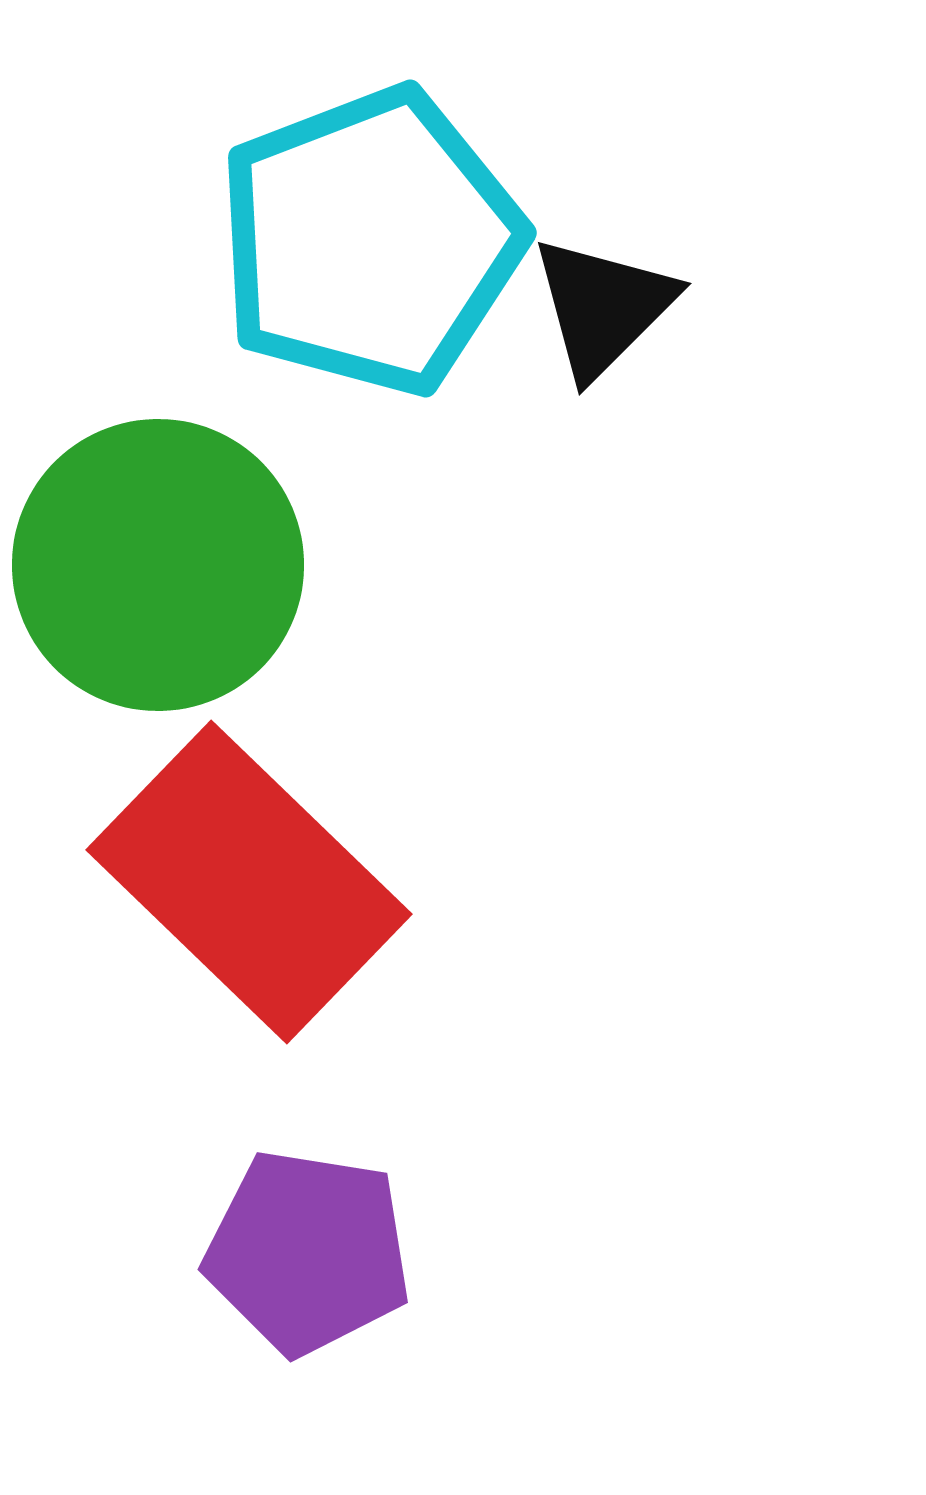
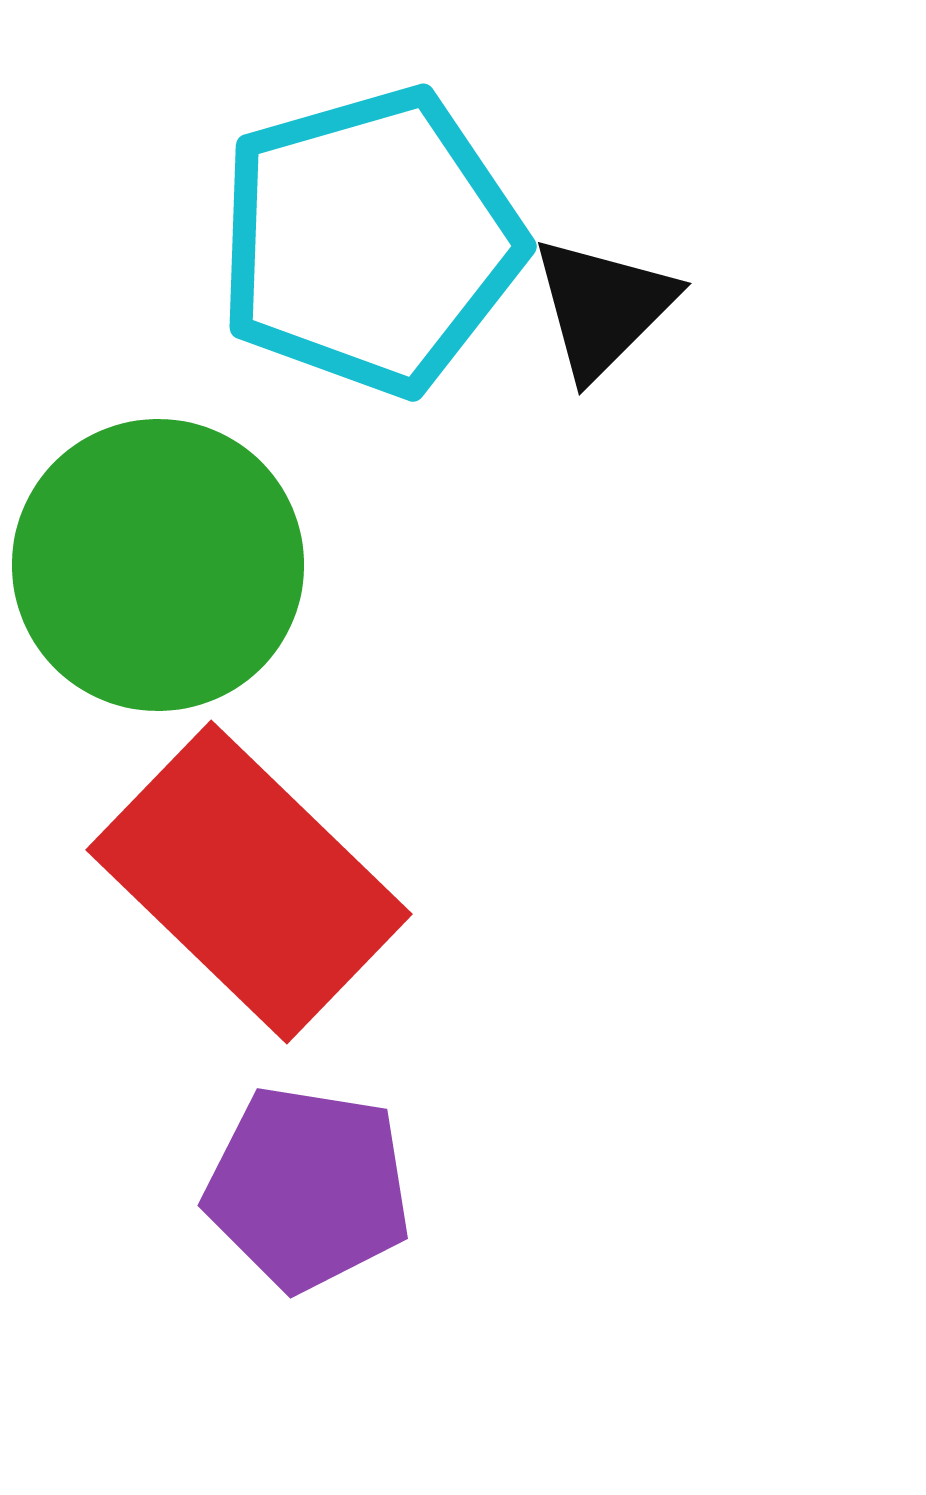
cyan pentagon: rotated 5 degrees clockwise
purple pentagon: moved 64 px up
